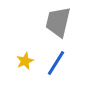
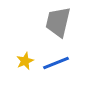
blue line: rotated 36 degrees clockwise
